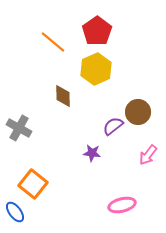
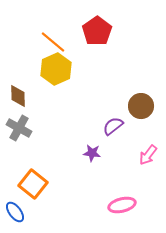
yellow hexagon: moved 40 px left
brown diamond: moved 45 px left
brown circle: moved 3 px right, 6 px up
